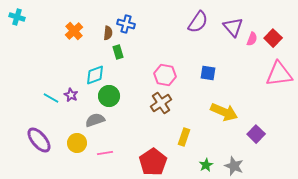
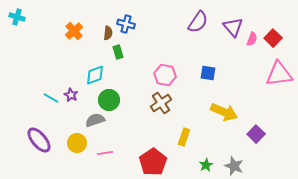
green circle: moved 4 px down
